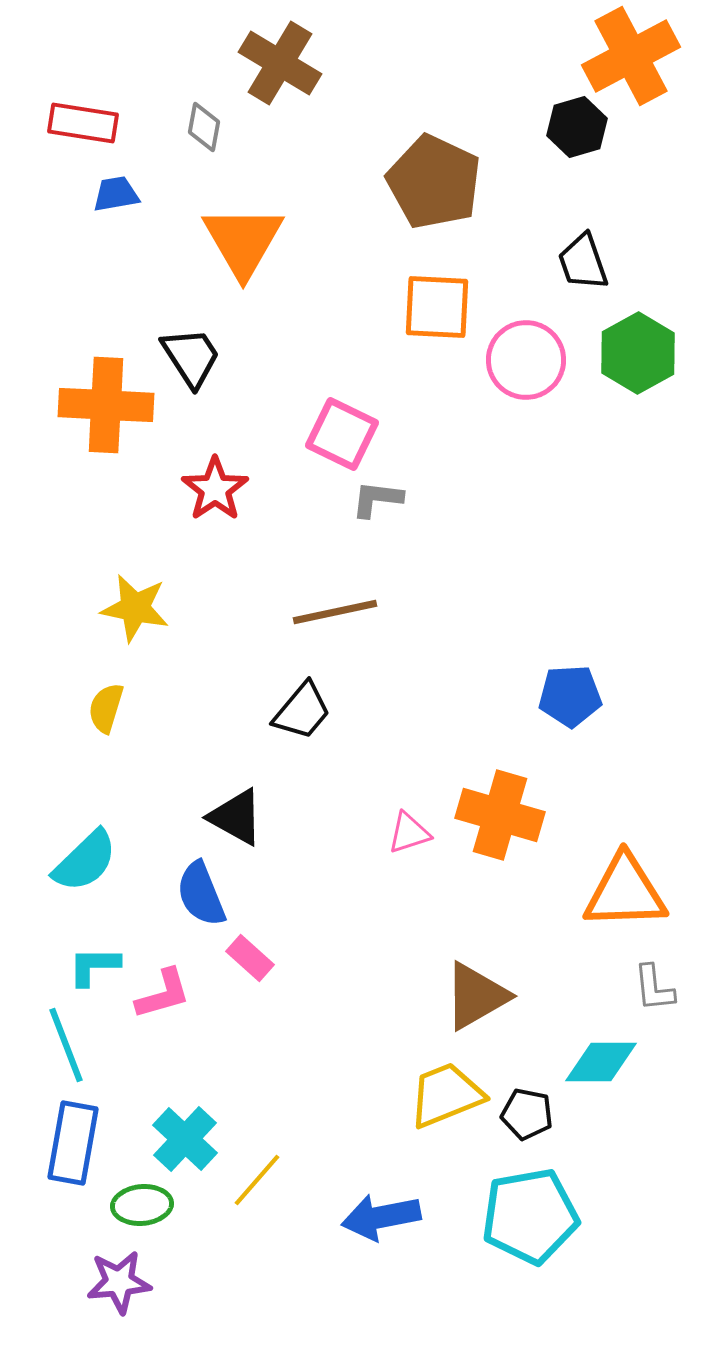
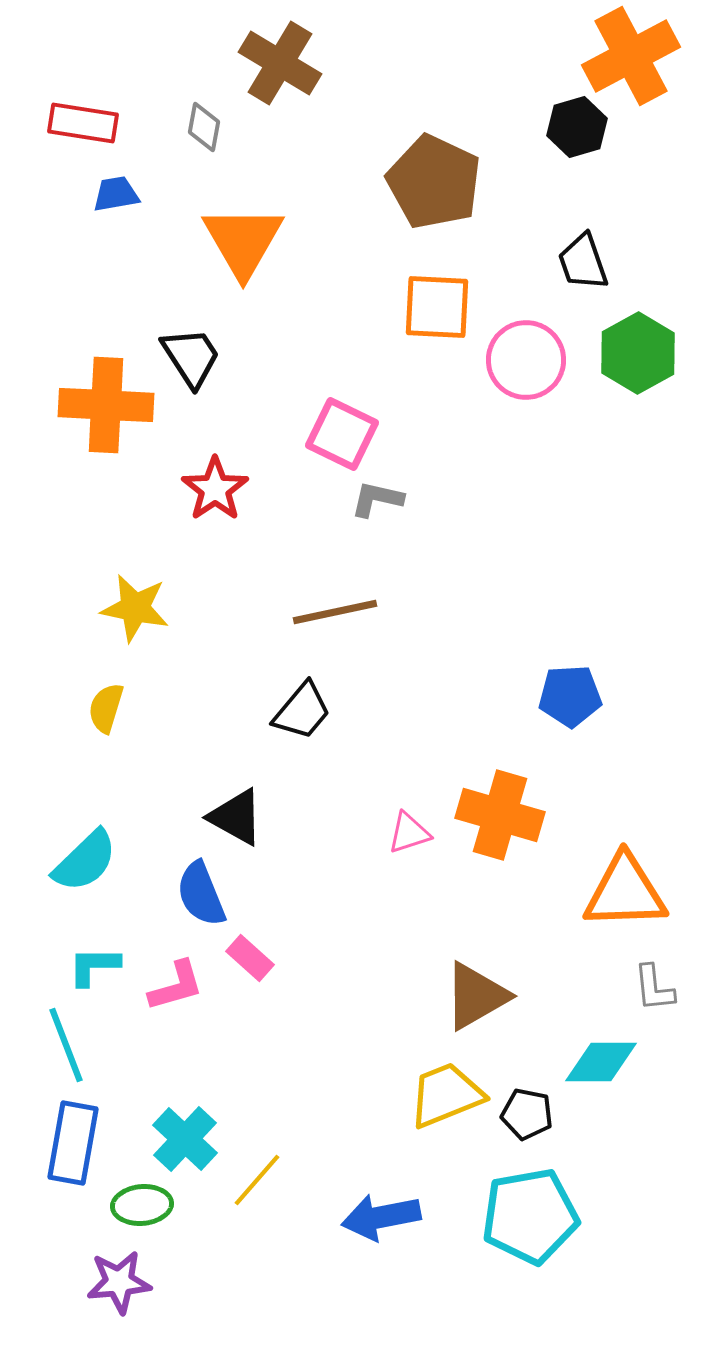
gray L-shape at (377, 499): rotated 6 degrees clockwise
pink L-shape at (163, 994): moved 13 px right, 8 px up
